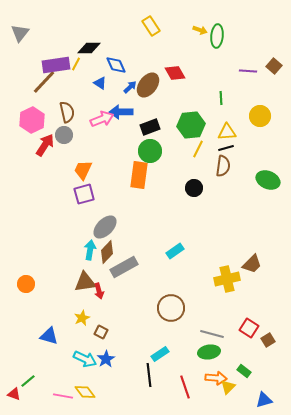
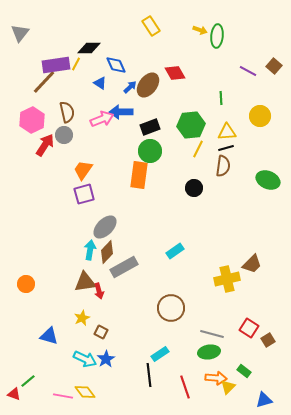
purple line at (248, 71): rotated 24 degrees clockwise
orange trapezoid at (83, 170): rotated 10 degrees clockwise
